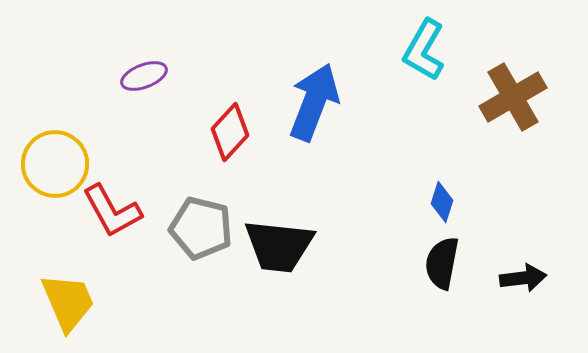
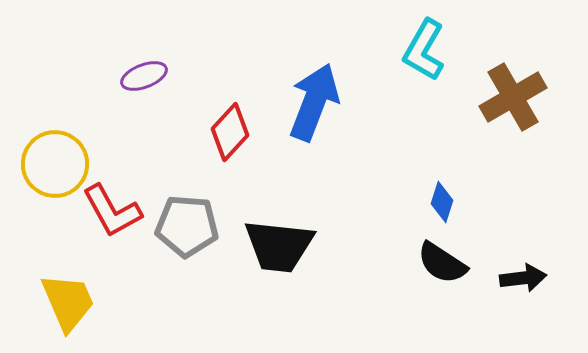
gray pentagon: moved 14 px left, 2 px up; rotated 10 degrees counterclockwise
black semicircle: rotated 68 degrees counterclockwise
